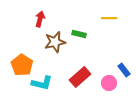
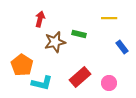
blue rectangle: moved 2 px left, 23 px up
